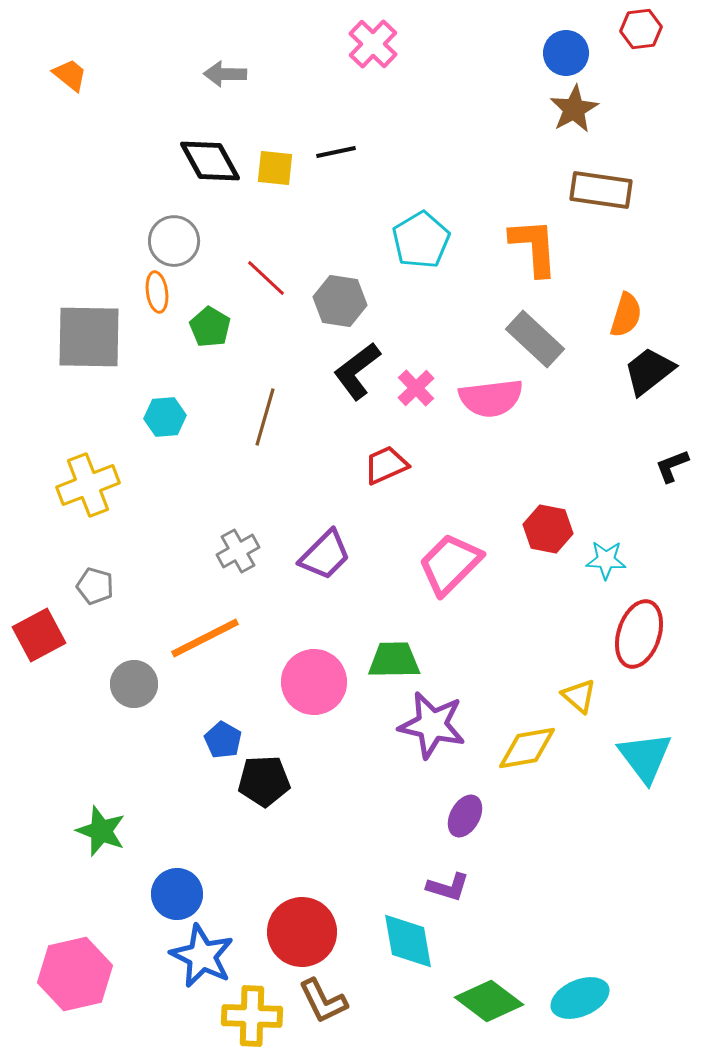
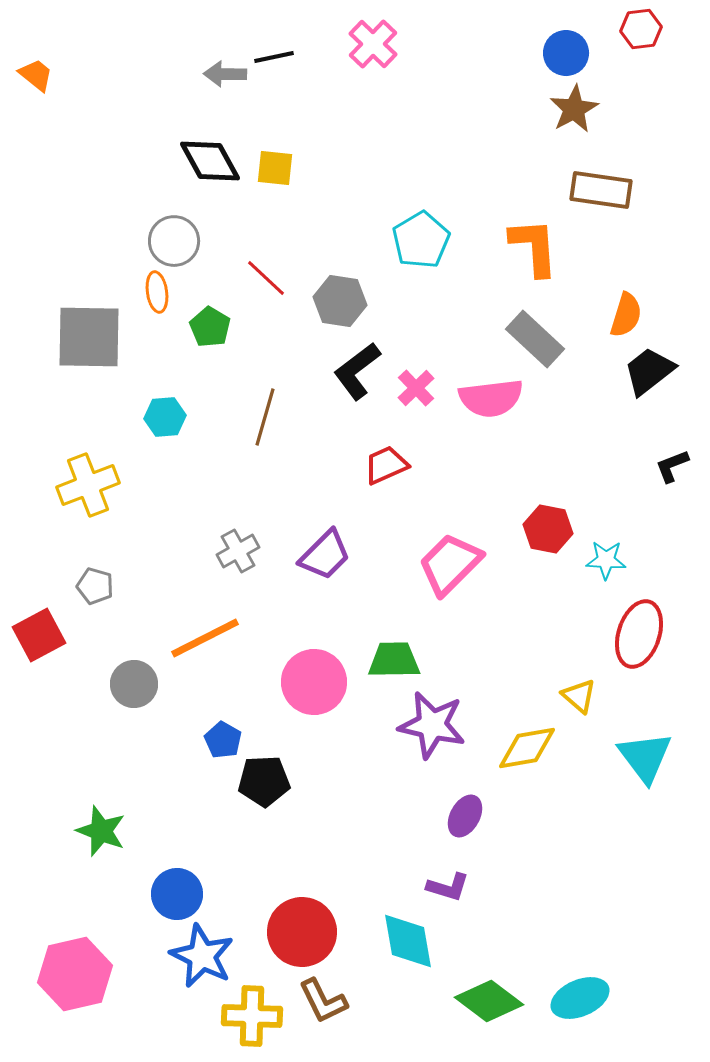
orange trapezoid at (70, 75): moved 34 px left
black line at (336, 152): moved 62 px left, 95 px up
